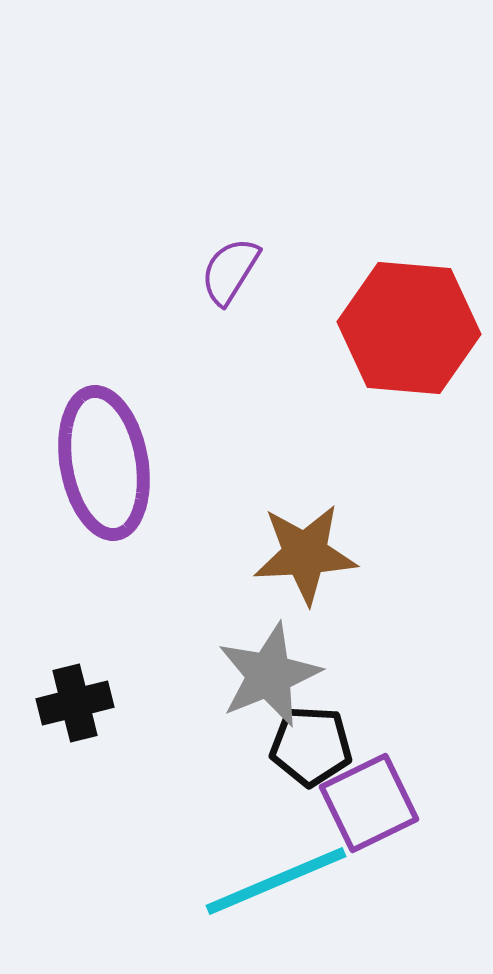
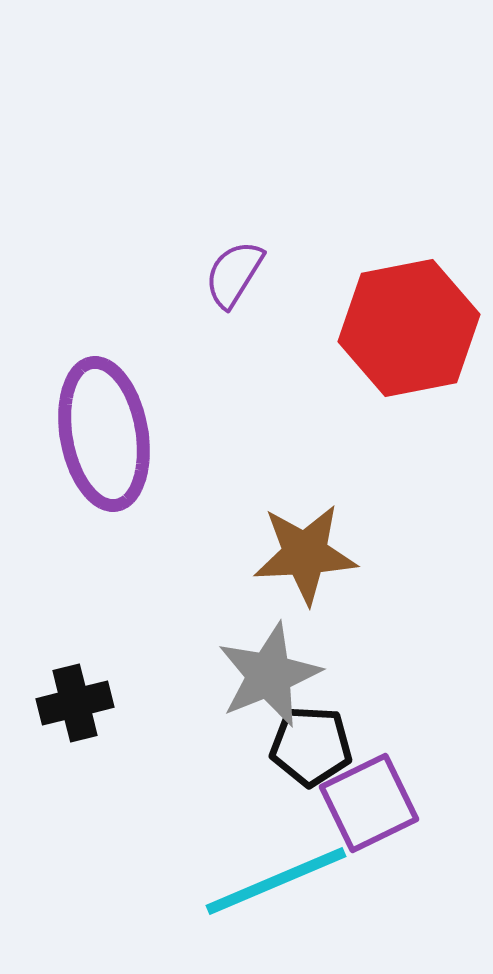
purple semicircle: moved 4 px right, 3 px down
red hexagon: rotated 16 degrees counterclockwise
purple ellipse: moved 29 px up
